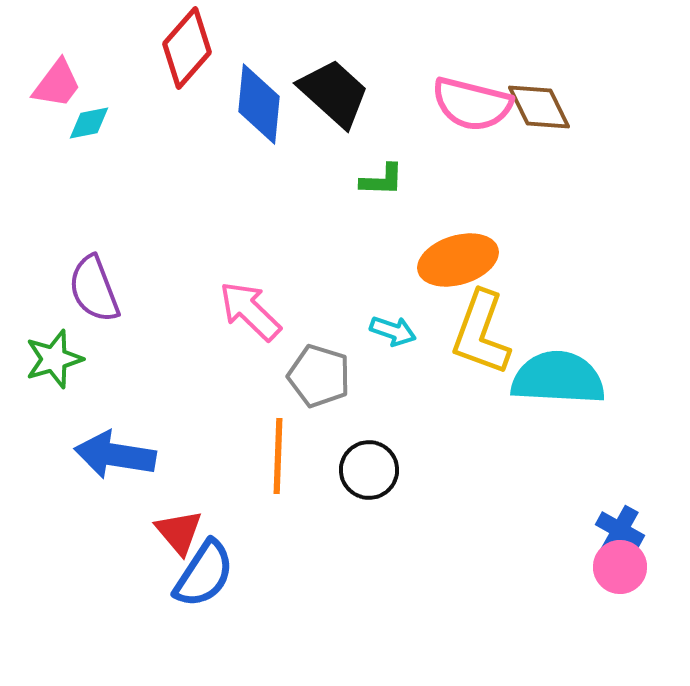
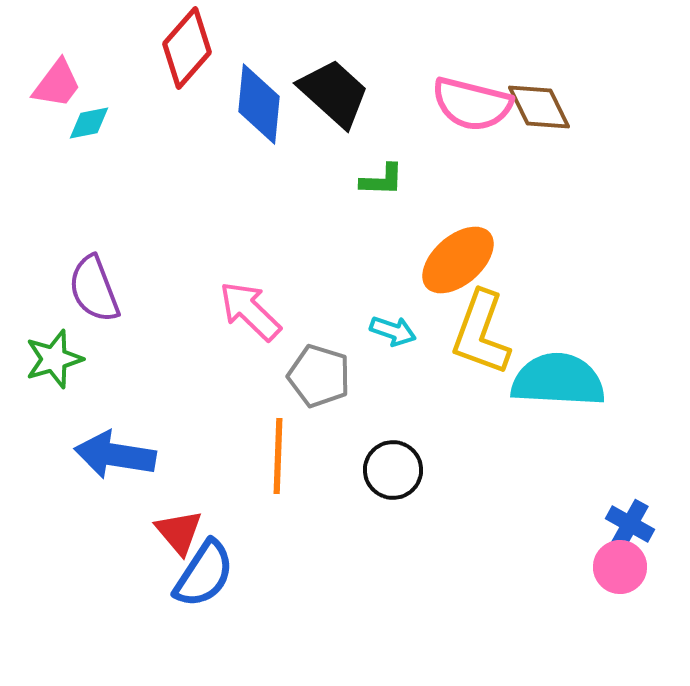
orange ellipse: rotated 24 degrees counterclockwise
cyan semicircle: moved 2 px down
black circle: moved 24 px right
blue cross: moved 10 px right, 6 px up
